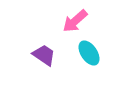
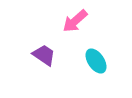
cyan ellipse: moved 7 px right, 8 px down
